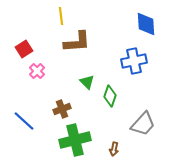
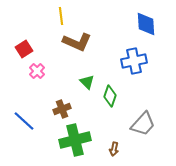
brown L-shape: rotated 28 degrees clockwise
